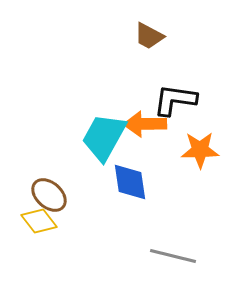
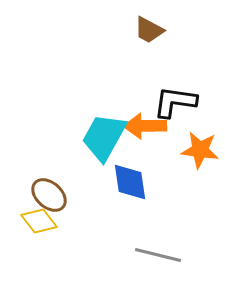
brown trapezoid: moved 6 px up
black L-shape: moved 2 px down
orange arrow: moved 2 px down
orange star: rotated 9 degrees clockwise
gray line: moved 15 px left, 1 px up
